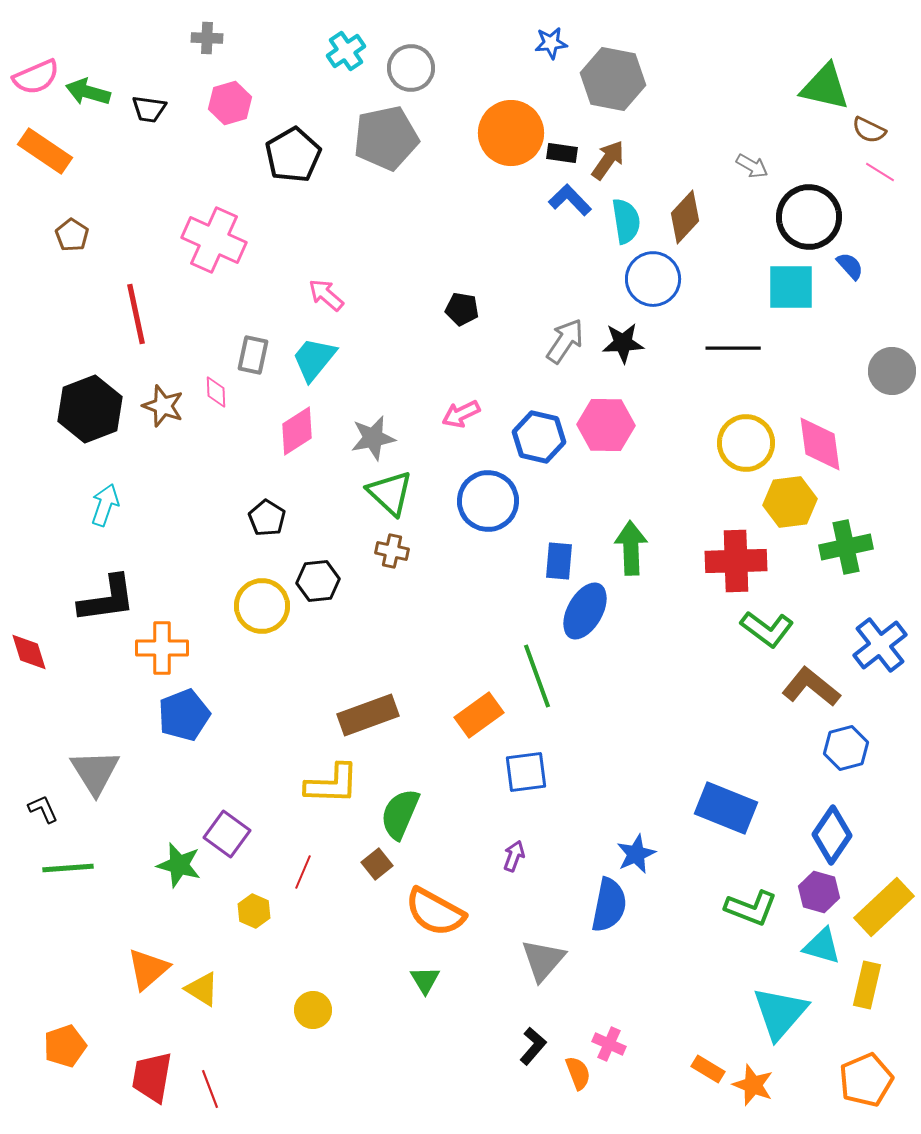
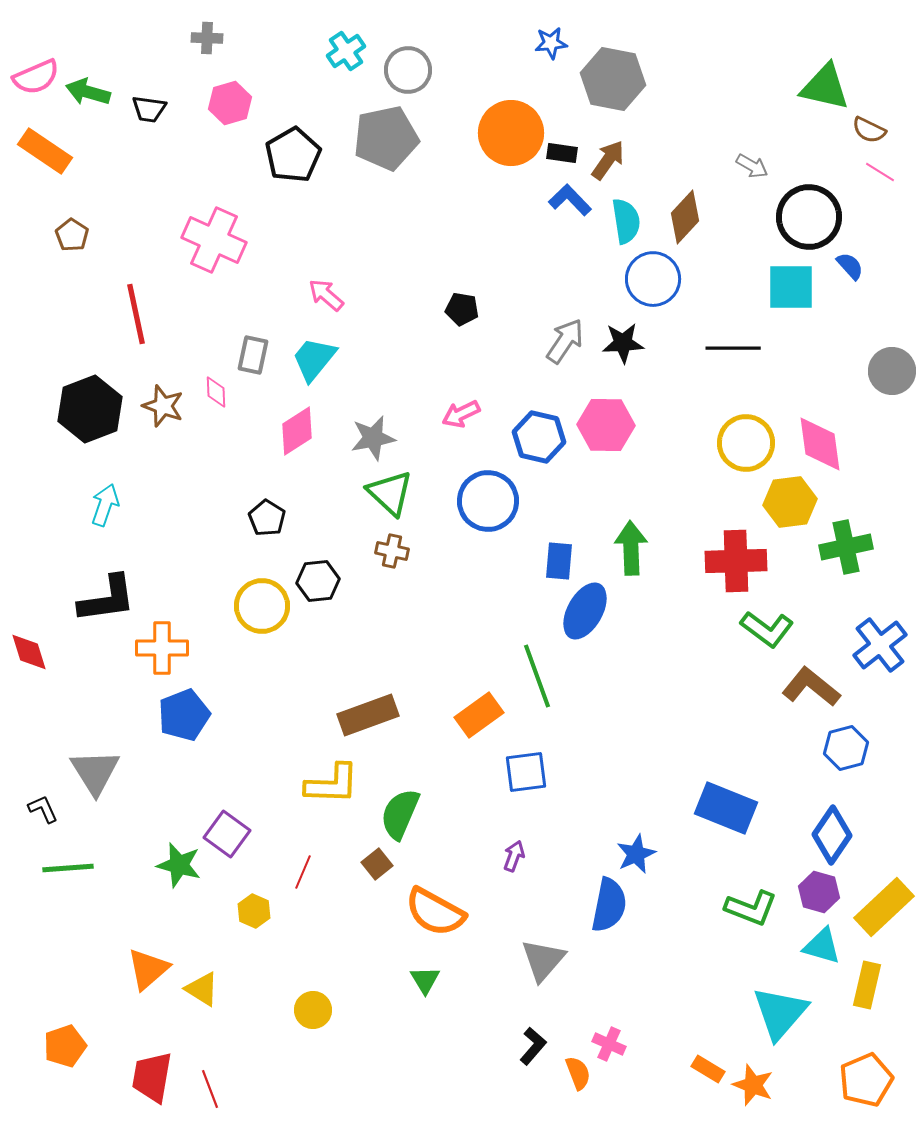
gray circle at (411, 68): moved 3 px left, 2 px down
